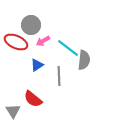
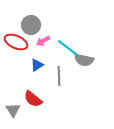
gray semicircle: rotated 96 degrees clockwise
gray triangle: moved 1 px up
